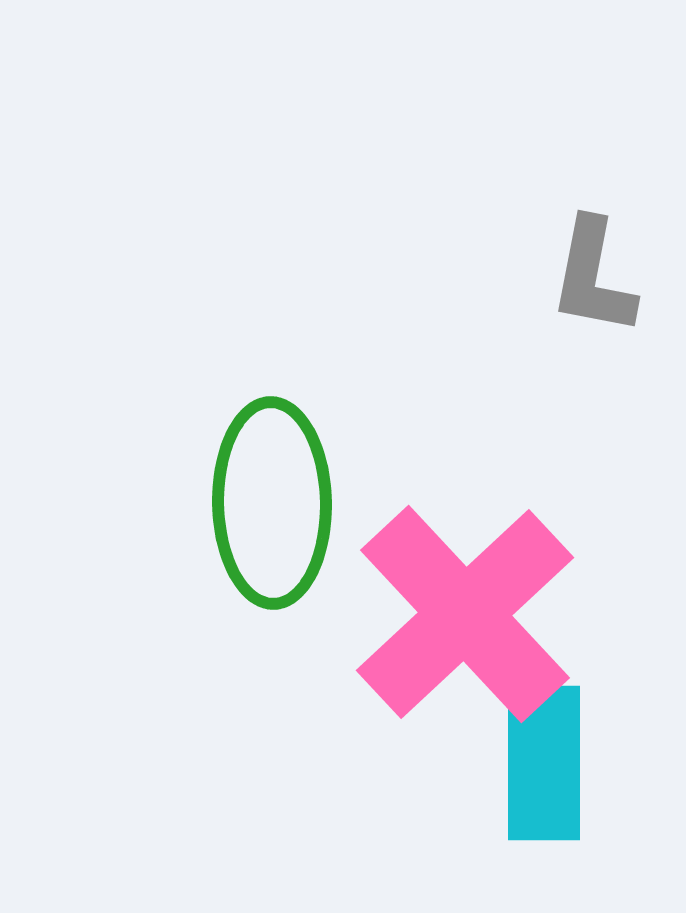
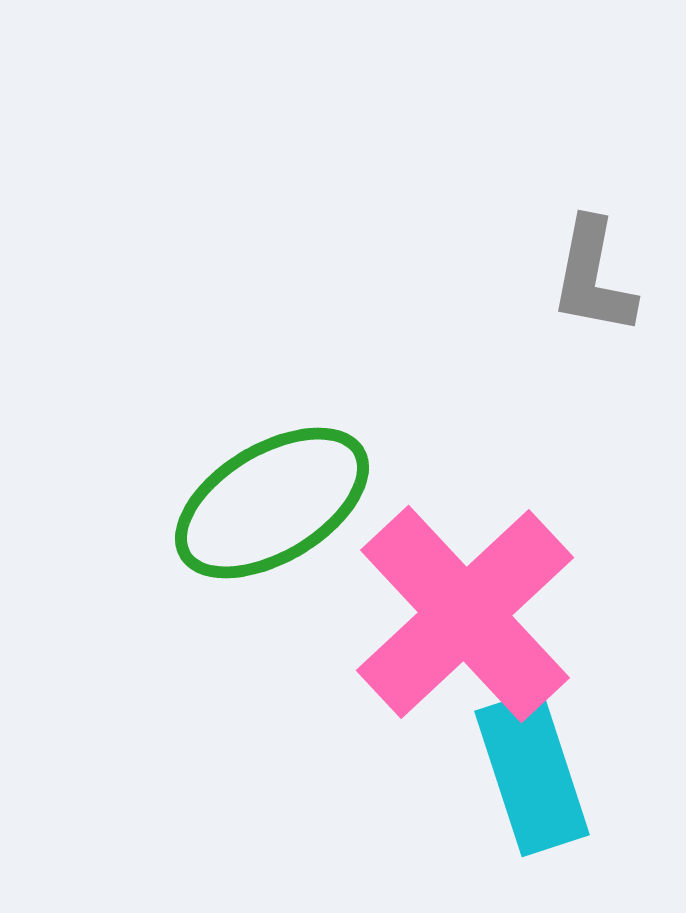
green ellipse: rotated 60 degrees clockwise
cyan rectangle: moved 12 px left, 10 px down; rotated 18 degrees counterclockwise
